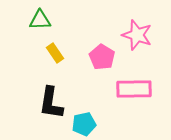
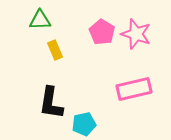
pink star: moved 1 px left, 1 px up
yellow rectangle: moved 3 px up; rotated 12 degrees clockwise
pink pentagon: moved 25 px up
pink rectangle: rotated 12 degrees counterclockwise
